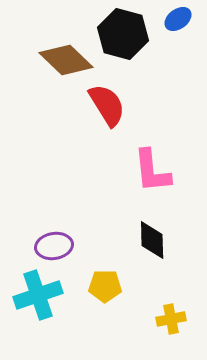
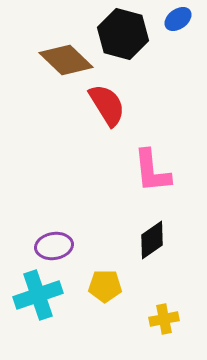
black diamond: rotated 57 degrees clockwise
yellow cross: moved 7 px left
